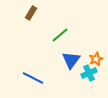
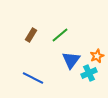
brown rectangle: moved 22 px down
orange star: moved 1 px right, 3 px up
